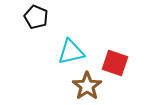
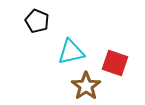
black pentagon: moved 1 px right, 4 px down
brown star: moved 1 px left
